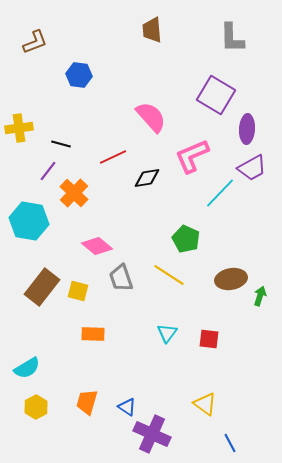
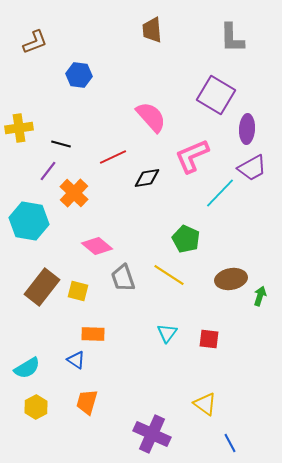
gray trapezoid: moved 2 px right
blue triangle: moved 51 px left, 47 px up
